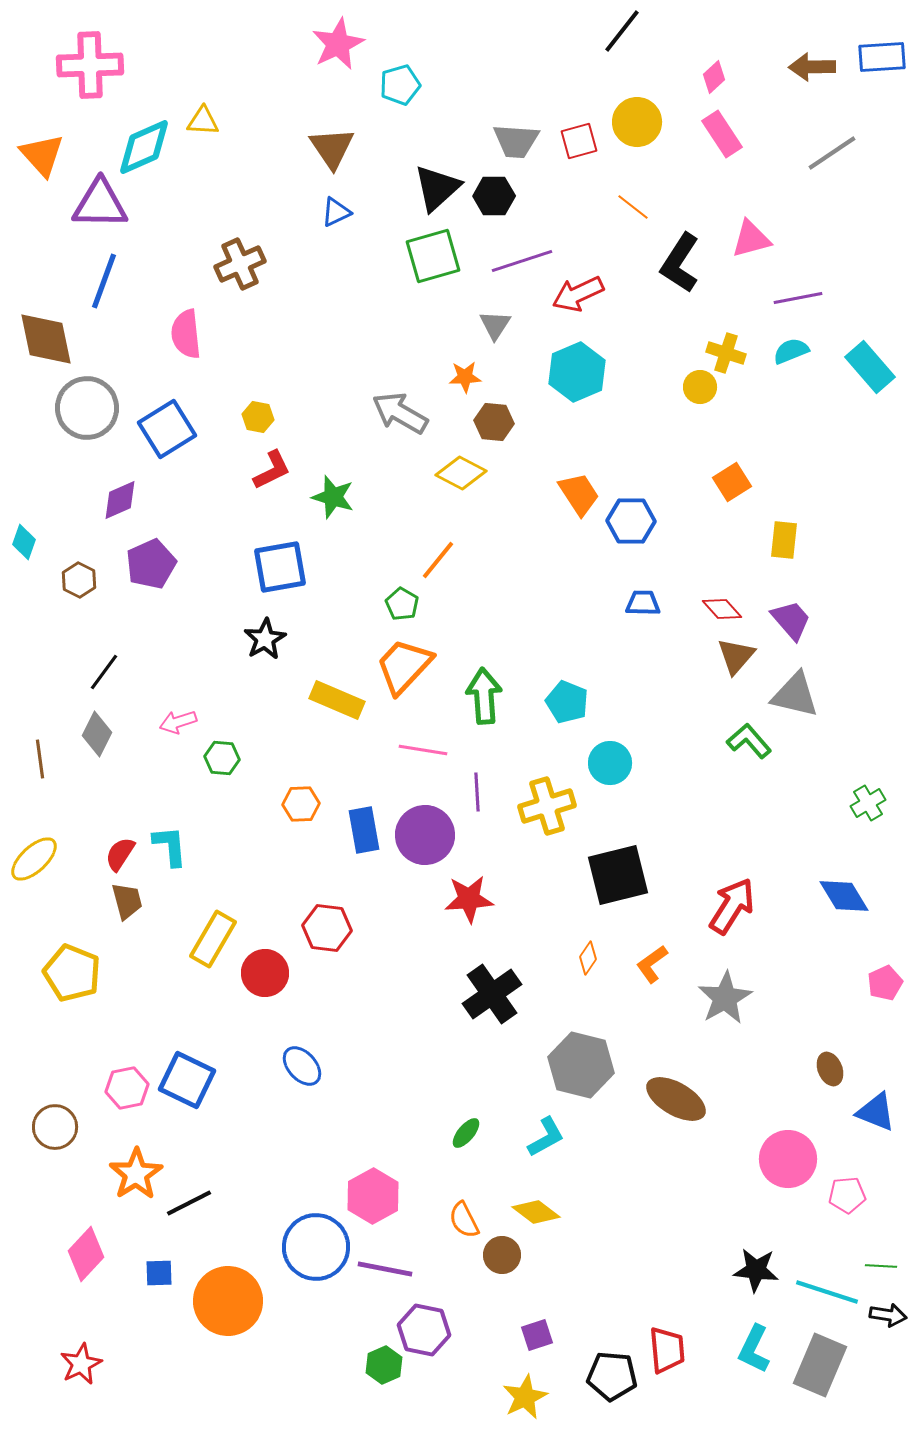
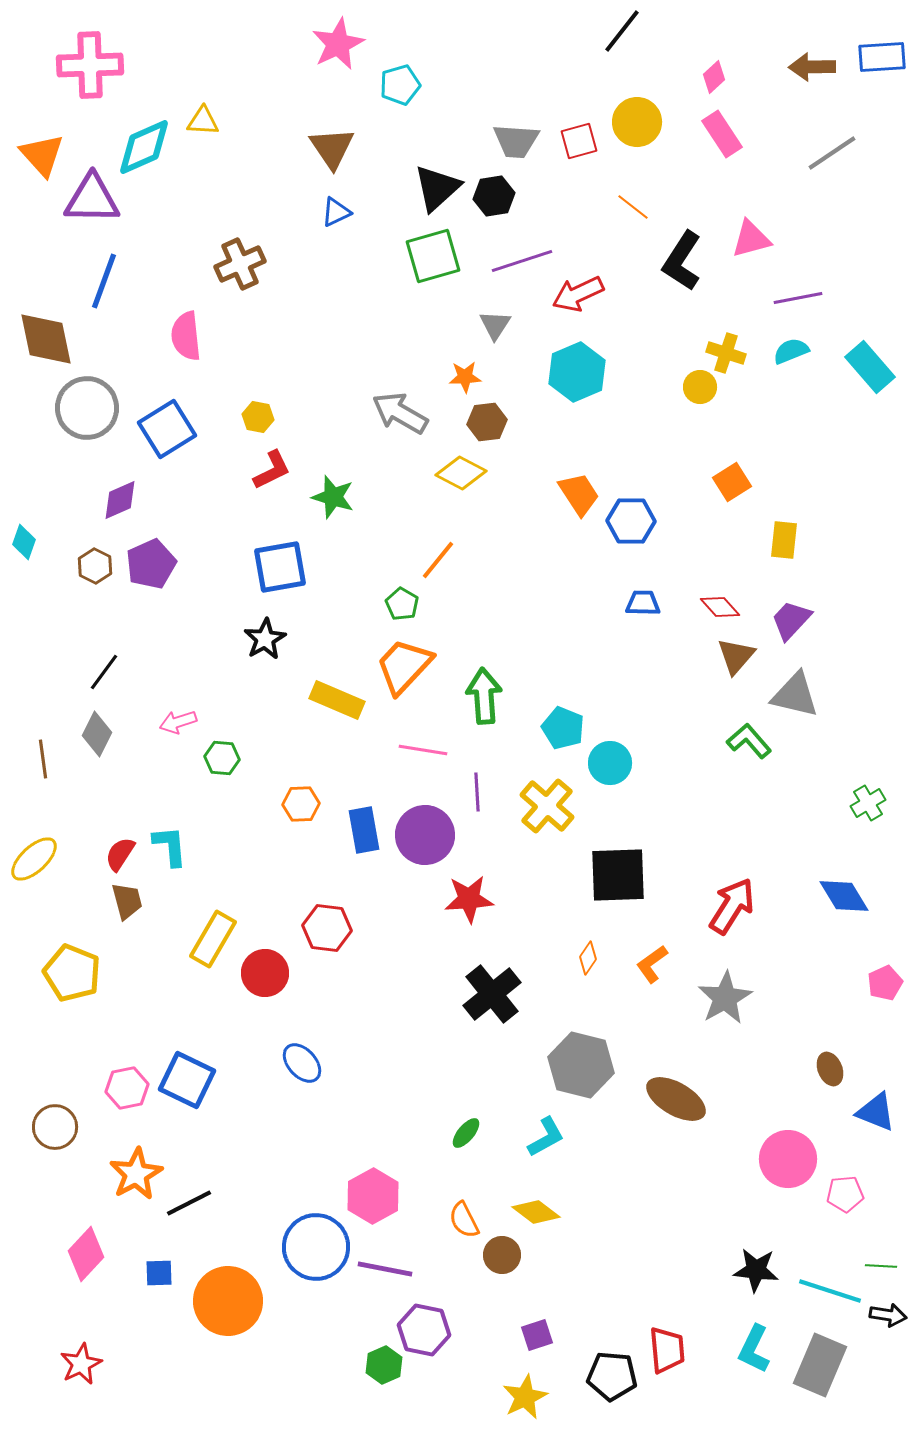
black hexagon at (494, 196): rotated 9 degrees counterclockwise
purple triangle at (100, 204): moved 8 px left, 5 px up
black L-shape at (680, 263): moved 2 px right, 2 px up
pink semicircle at (186, 334): moved 2 px down
brown hexagon at (494, 422): moved 7 px left; rotated 12 degrees counterclockwise
brown hexagon at (79, 580): moved 16 px right, 14 px up
red diamond at (722, 609): moved 2 px left, 2 px up
purple trapezoid at (791, 620): rotated 96 degrees counterclockwise
cyan pentagon at (567, 702): moved 4 px left, 26 px down
brown line at (40, 759): moved 3 px right
yellow cross at (547, 806): rotated 32 degrees counterclockwise
black square at (618, 875): rotated 12 degrees clockwise
black cross at (492, 994): rotated 4 degrees counterclockwise
blue ellipse at (302, 1066): moved 3 px up
orange star at (136, 1174): rotated 4 degrees clockwise
pink pentagon at (847, 1195): moved 2 px left, 1 px up
cyan line at (827, 1292): moved 3 px right, 1 px up
